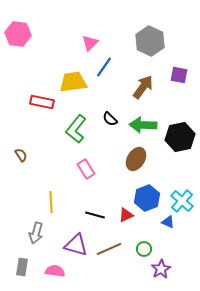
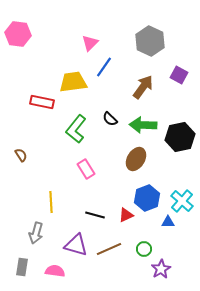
purple square: rotated 18 degrees clockwise
blue triangle: rotated 24 degrees counterclockwise
